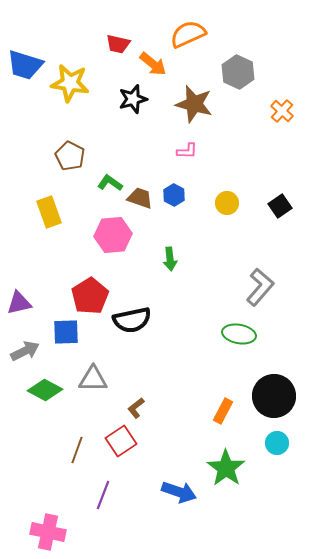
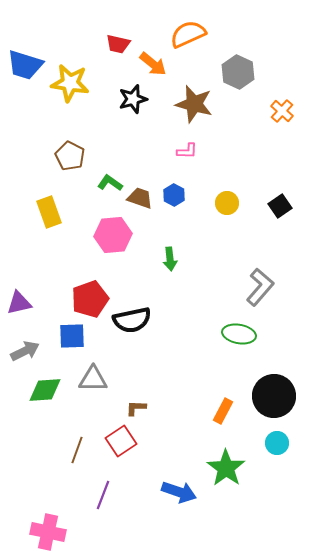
red pentagon: moved 3 px down; rotated 12 degrees clockwise
blue square: moved 6 px right, 4 px down
green diamond: rotated 32 degrees counterclockwise
brown L-shape: rotated 40 degrees clockwise
